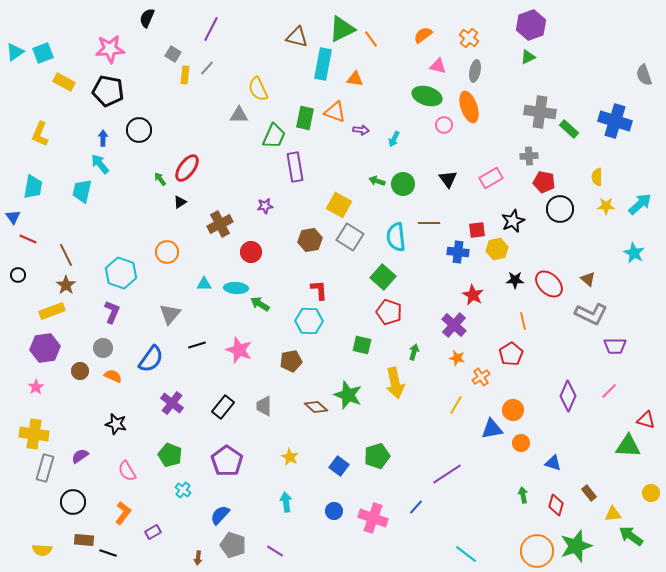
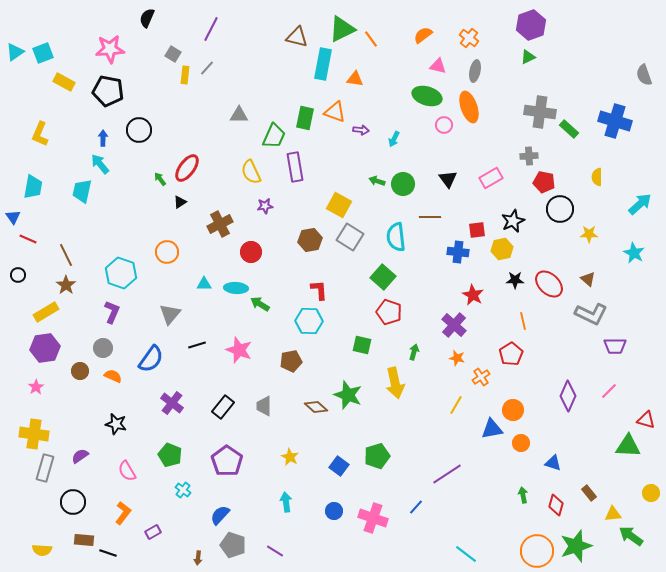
yellow semicircle at (258, 89): moved 7 px left, 83 px down
yellow star at (606, 206): moved 17 px left, 28 px down
brown line at (429, 223): moved 1 px right, 6 px up
yellow hexagon at (497, 249): moved 5 px right
yellow rectangle at (52, 311): moved 6 px left, 1 px down; rotated 10 degrees counterclockwise
